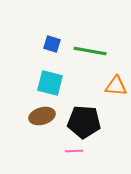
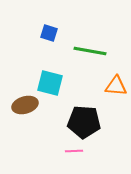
blue square: moved 3 px left, 11 px up
brown ellipse: moved 17 px left, 11 px up
